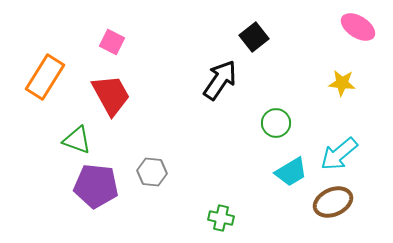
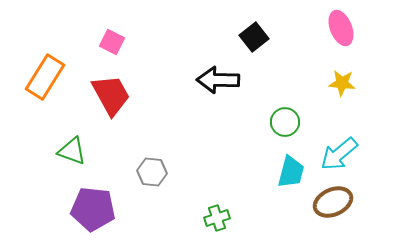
pink ellipse: moved 17 px left, 1 px down; rotated 36 degrees clockwise
black arrow: moved 2 px left; rotated 123 degrees counterclockwise
green circle: moved 9 px right, 1 px up
green triangle: moved 5 px left, 11 px down
cyan trapezoid: rotated 44 degrees counterclockwise
purple pentagon: moved 3 px left, 23 px down
green cross: moved 4 px left; rotated 30 degrees counterclockwise
